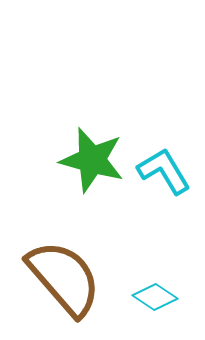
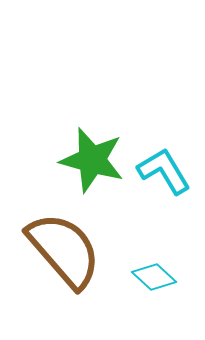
brown semicircle: moved 28 px up
cyan diamond: moved 1 px left, 20 px up; rotated 9 degrees clockwise
